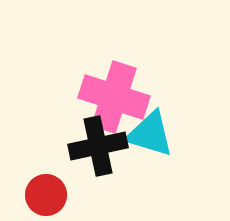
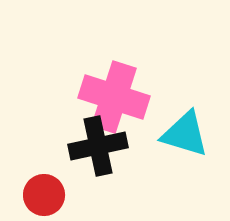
cyan triangle: moved 35 px right
red circle: moved 2 px left
